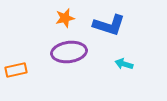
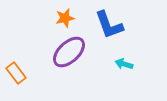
blue L-shape: rotated 52 degrees clockwise
purple ellipse: rotated 36 degrees counterclockwise
orange rectangle: moved 3 px down; rotated 65 degrees clockwise
